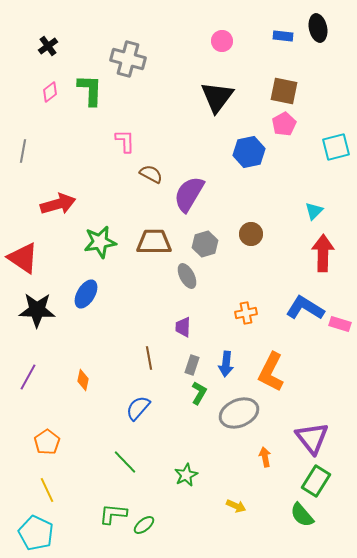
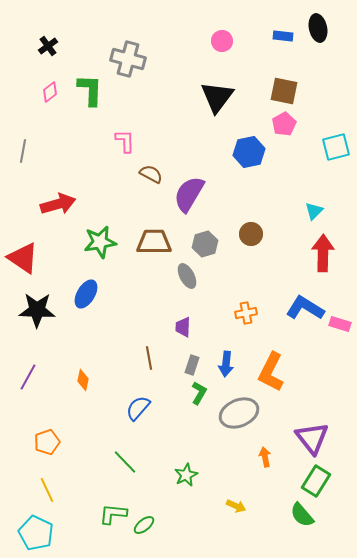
orange pentagon at (47, 442): rotated 15 degrees clockwise
